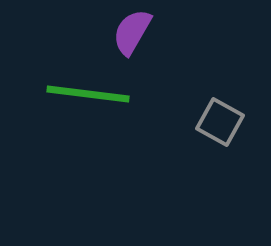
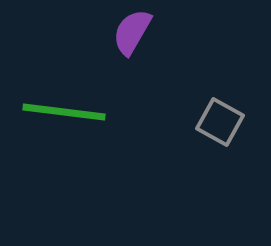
green line: moved 24 px left, 18 px down
